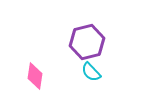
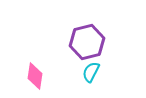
cyan semicircle: rotated 70 degrees clockwise
